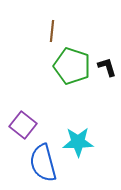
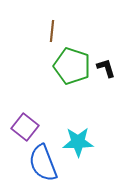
black L-shape: moved 1 px left, 1 px down
purple square: moved 2 px right, 2 px down
blue semicircle: rotated 6 degrees counterclockwise
